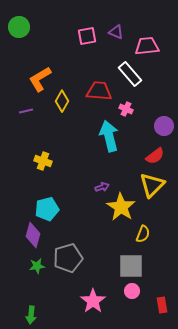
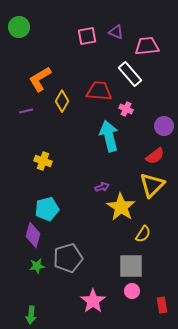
yellow semicircle: rotated 12 degrees clockwise
